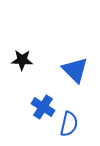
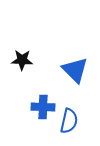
blue cross: rotated 30 degrees counterclockwise
blue semicircle: moved 3 px up
